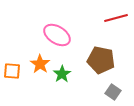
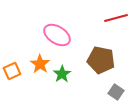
orange square: rotated 30 degrees counterclockwise
gray square: moved 3 px right
